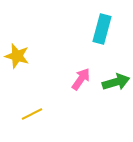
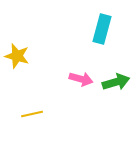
pink arrow: rotated 70 degrees clockwise
yellow line: rotated 15 degrees clockwise
